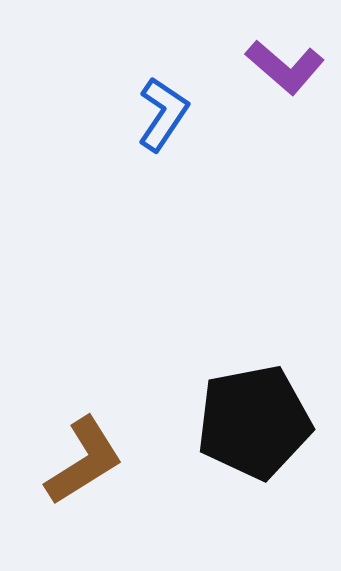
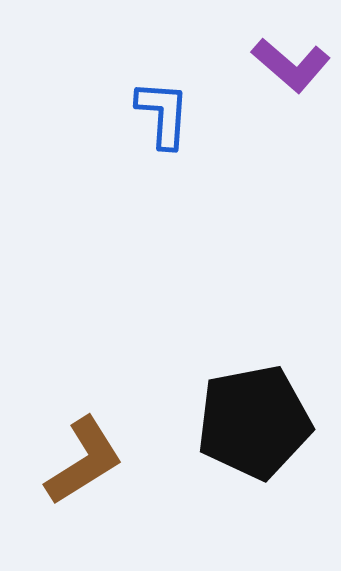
purple L-shape: moved 6 px right, 2 px up
blue L-shape: rotated 30 degrees counterclockwise
